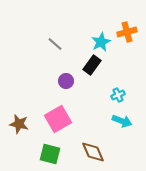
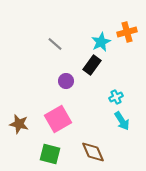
cyan cross: moved 2 px left, 2 px down
cyan arrow: rotated 36 degrees clockwise
